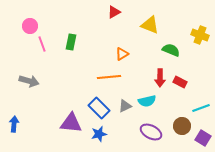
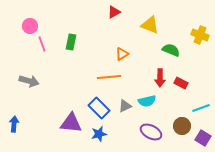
red rectangle: moved 1 px right, 1 px down
